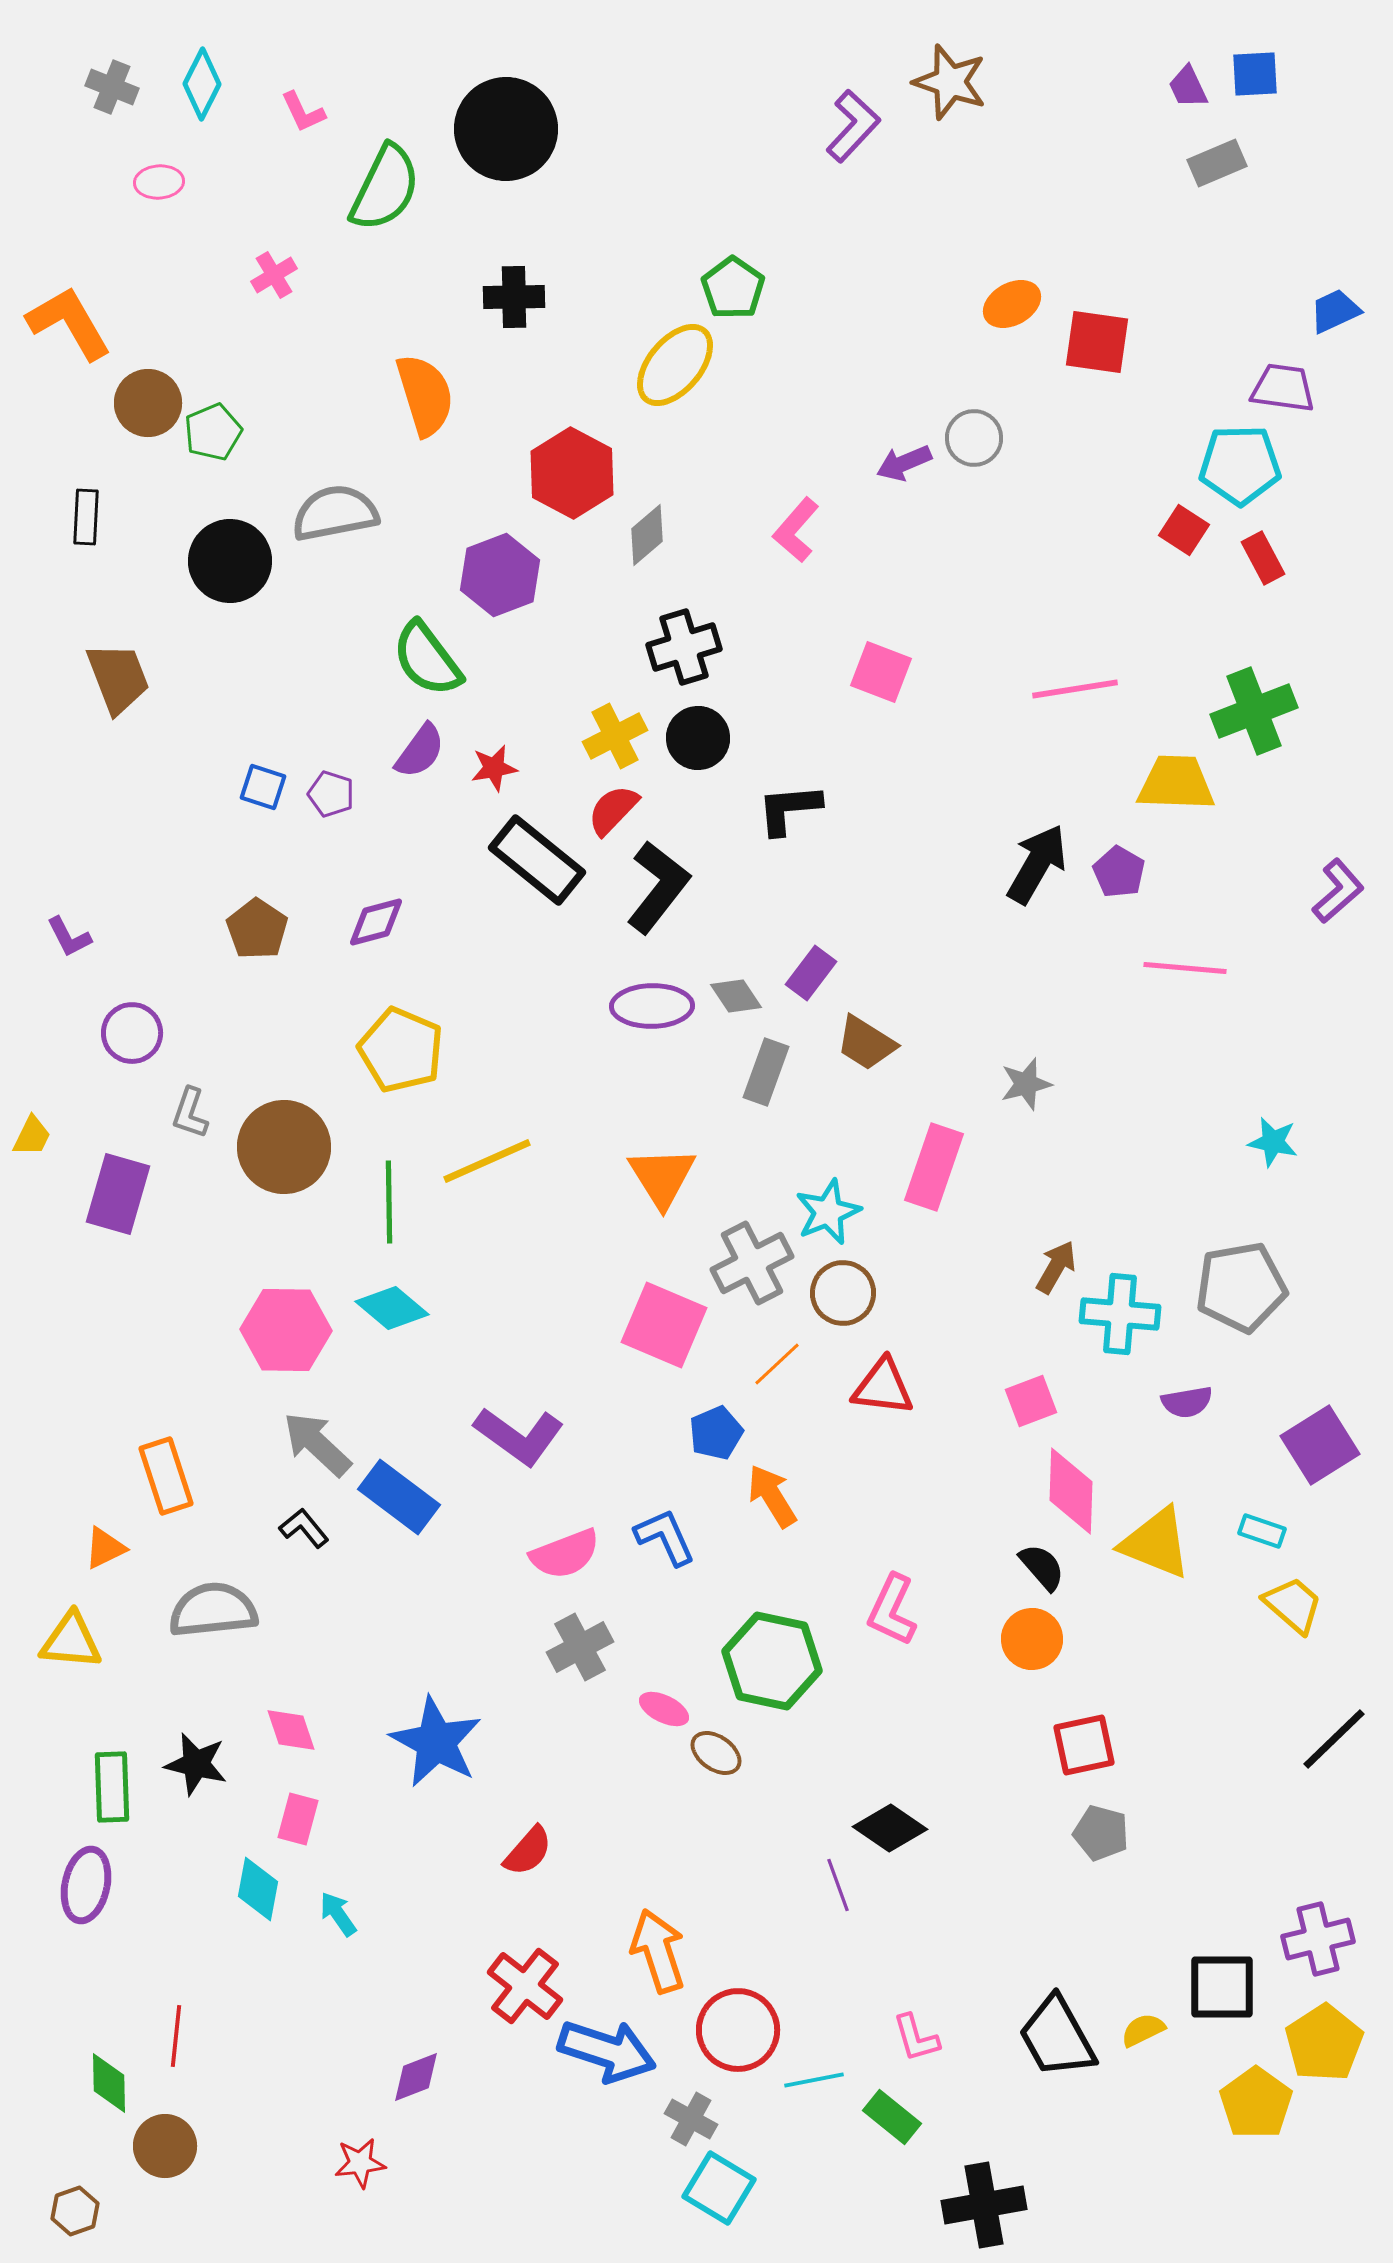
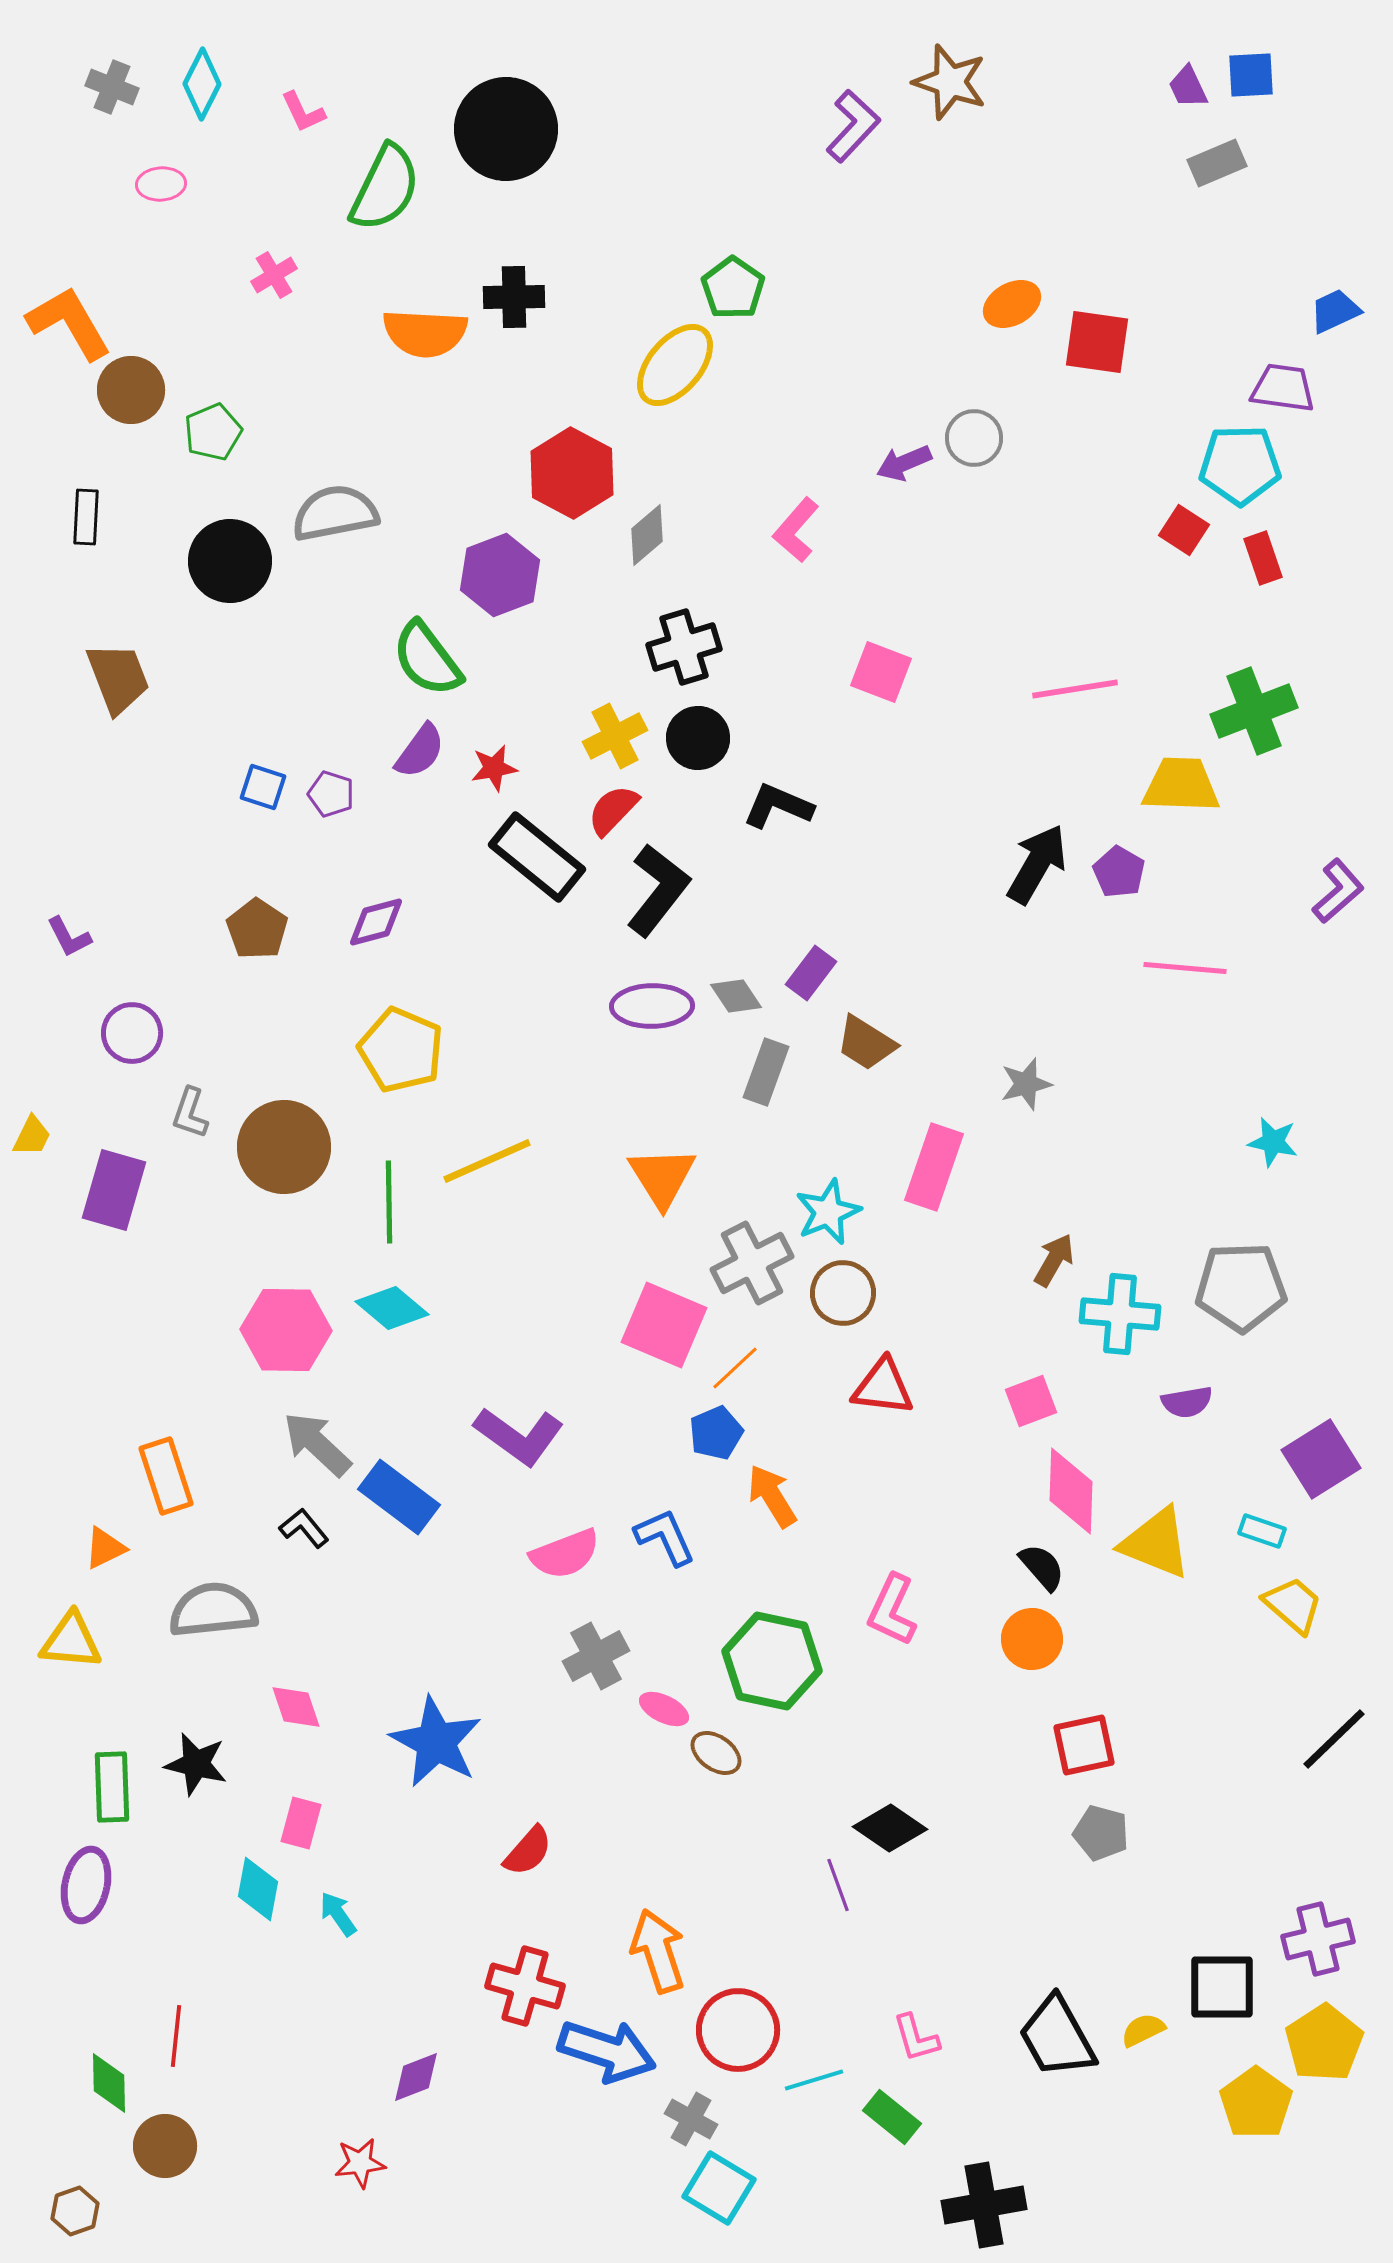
blue square at (1255, 74): moved 4 px left, 1 px down
pink ellipse at (159, 182): moved 2 px right, 2 px down
orange semicircle at (425, 395): moved 62 px up; rotated 110 degrees clockwise
brown circle at (148, 403): moved 17 px left, 13 px up
red rectangle at (1263, 558): rotated 9 degrees clockwise
yellow trapezoid at (1176, 783): moved 5 px right, 2 px down
black L-shape at (789, 809): moved 11 px left, 3 px up; rotated 28 degrees clockwise
black rectangle at (537, 860): moved 3 px up
black L-shape at (658, 887): moved 3 px down
purple rectangle at (118, 1194): moved 4 px left, 4 px up
brown arrow at (1056, 1267): moved 2 px left, 7 px up
gray pentagon at (1241, 1287): rotated 8 degrees clockwise
orange line at (777, 1364): moved 42 px left, 4 px down
purple square at (1320, 1445): moved 1 px right, 14 px down
gray cross at (580, 1647): moved 16 px right, 9 px down
pink diamond at (291, 1730): moved 5 px right, 23 px up
pink rectangle at (298, 1819): moved 3 px right, 4 px down
red cross at (525, 1986): rotated 22 degrees counterclockwise
cyan line at (814, 2080): rotated 6 degrees counterclockwise
